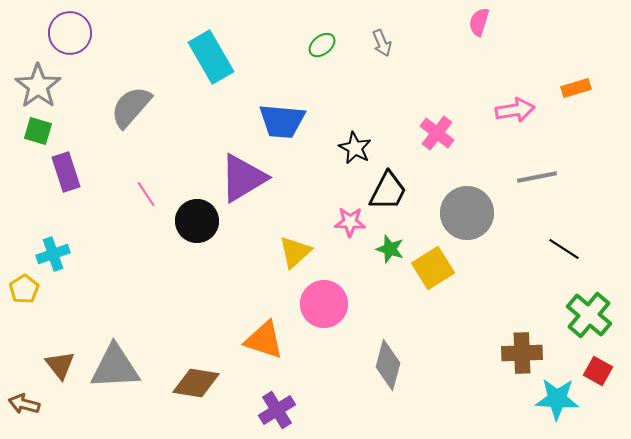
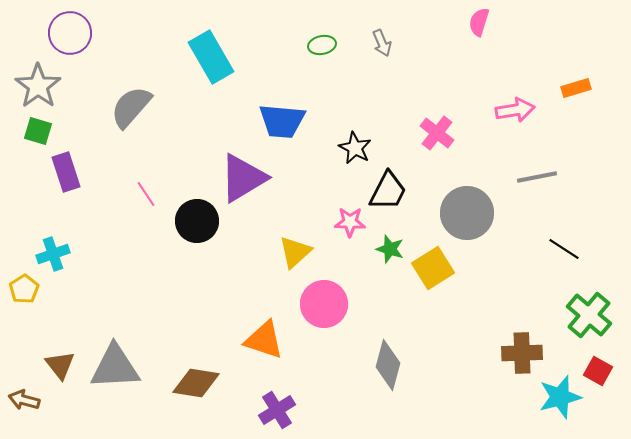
green ellipse: rotated 28 degrees clockwise
cyan star: moved 3 px right, 2 px up; rotated 18 degrees counterclockwise
brown arrow: moved 4 px up
